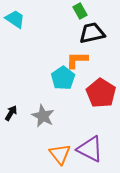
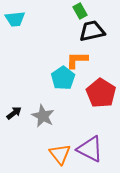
cyan trapezoid: rotated 140 degrees clockwise
black trapezoid: moved 2 px up
black arrow: moved 3 px right; rotated 21 degrees clockwise
